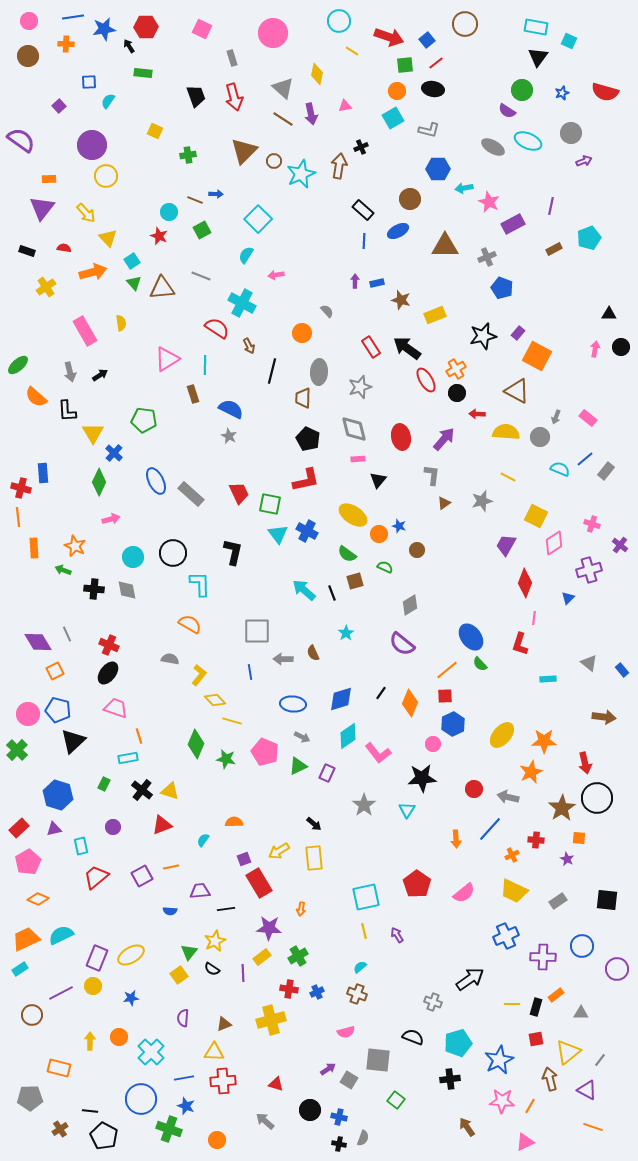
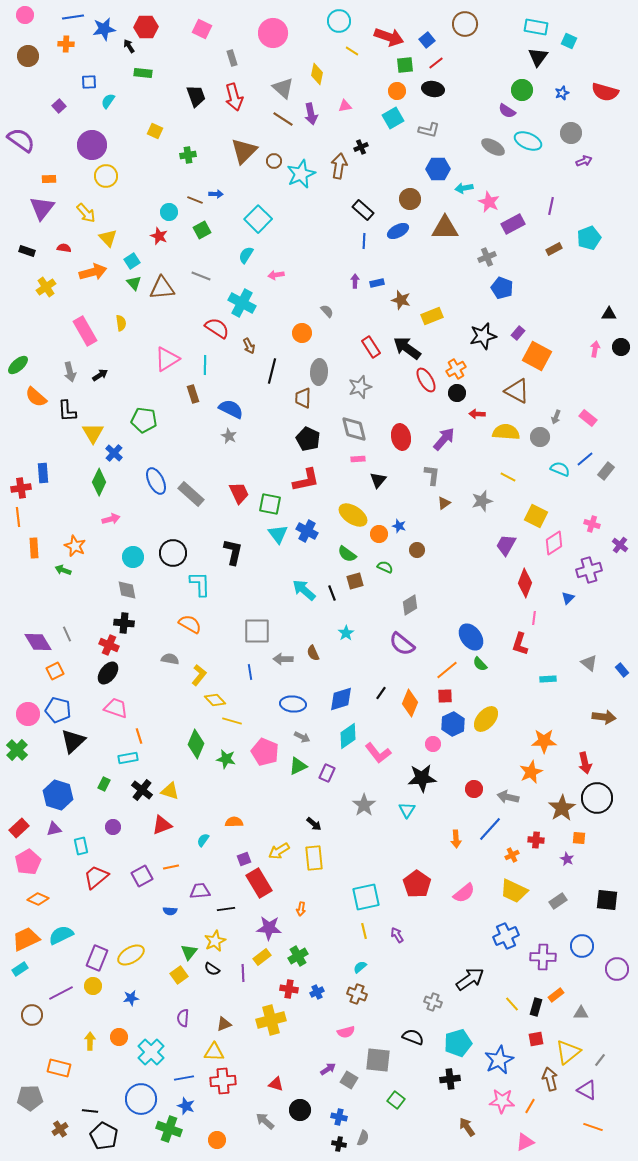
pink circle at (29, 21): moved 4 px left, 6 px up
brown triangle at (445, 246): moved 18 px up
yellow rectangle at (435, 315): moved 3 px left, 1 px down
red cross at (21, 488): rotated 24 degrees counterclockwise
black cross at (94, 589): moved 30 px right, 34 px down
yellow ellipse at (502, 735): moved 16 px left, 16 px up
yellow line at (512, 1004): rotated 49 degrees clockwise
black circle at (310, 1110): moved 10 px left
